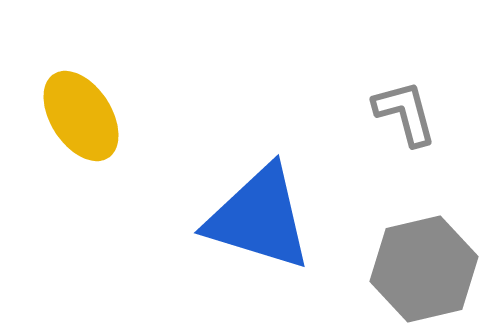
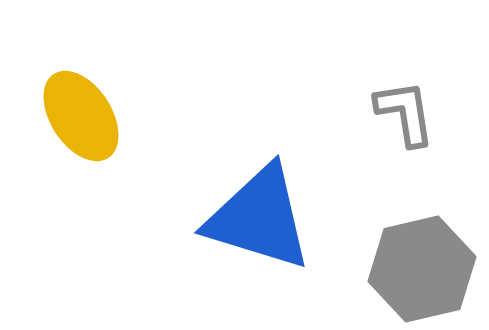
gray L-shape: rotated 6 degrees clockwise
gray hexagon: moved 2 px left
